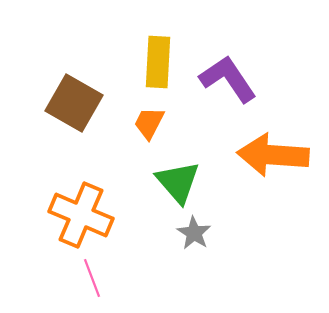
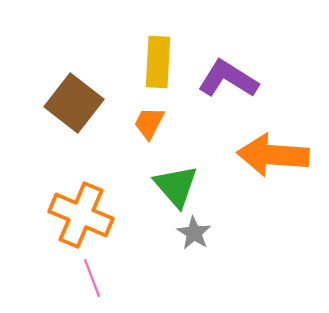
purple L-shape: rotated 24 degrees counterclockwise
brown square: rotated 8 degrees clockwise
green triangle: moved 2 px left, 4 px down
